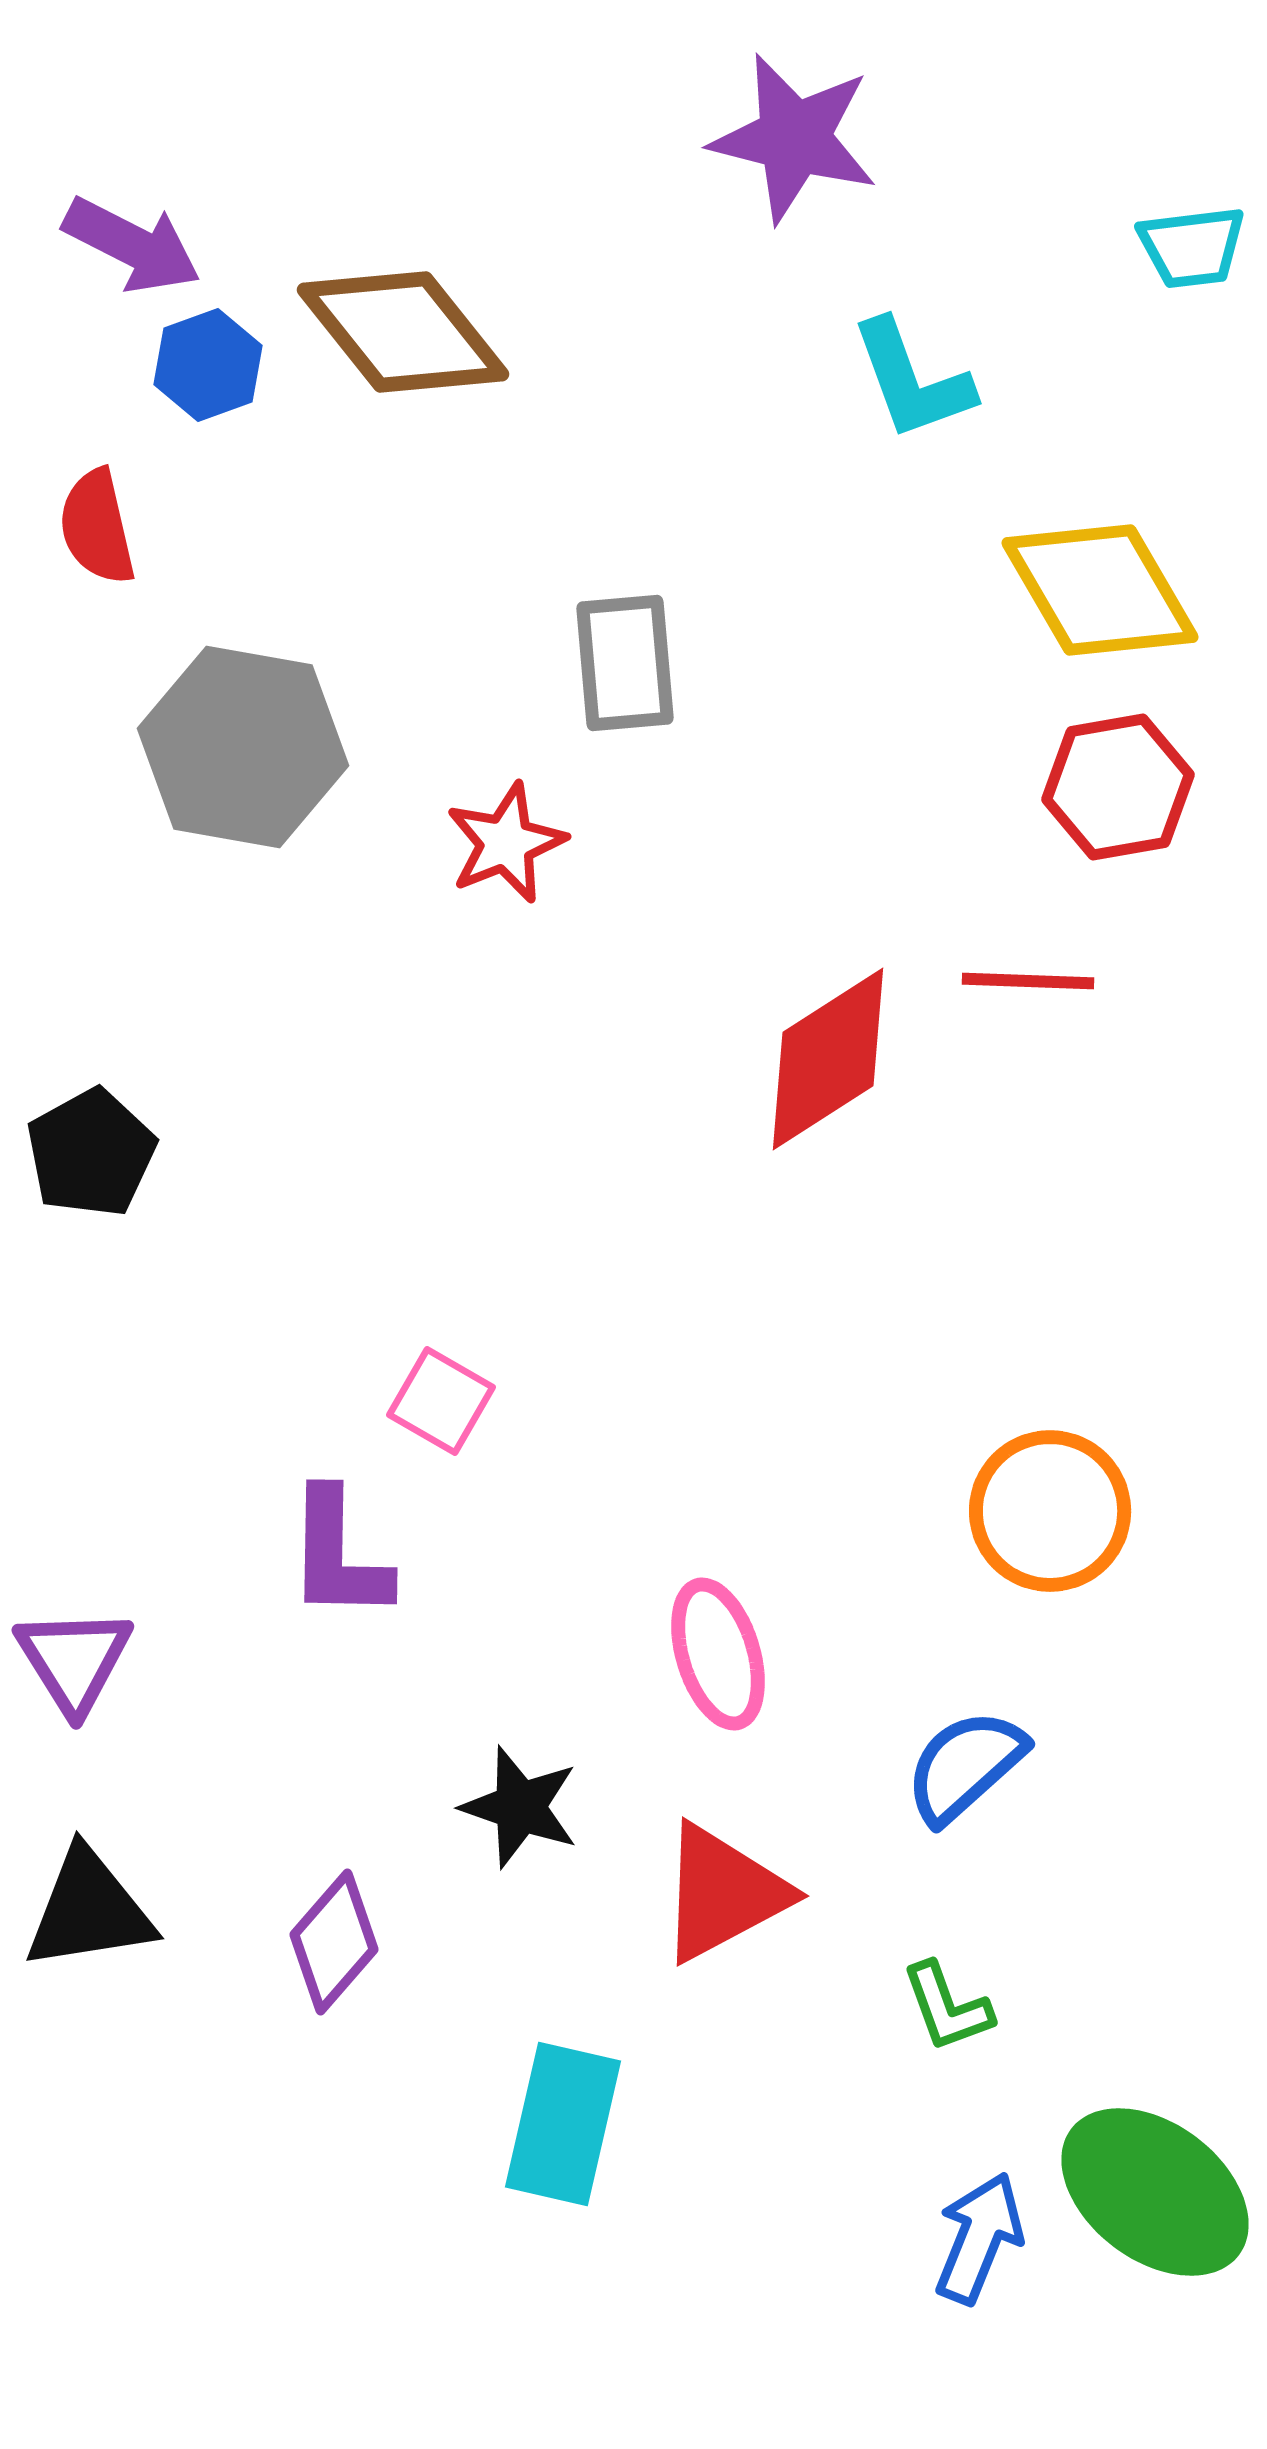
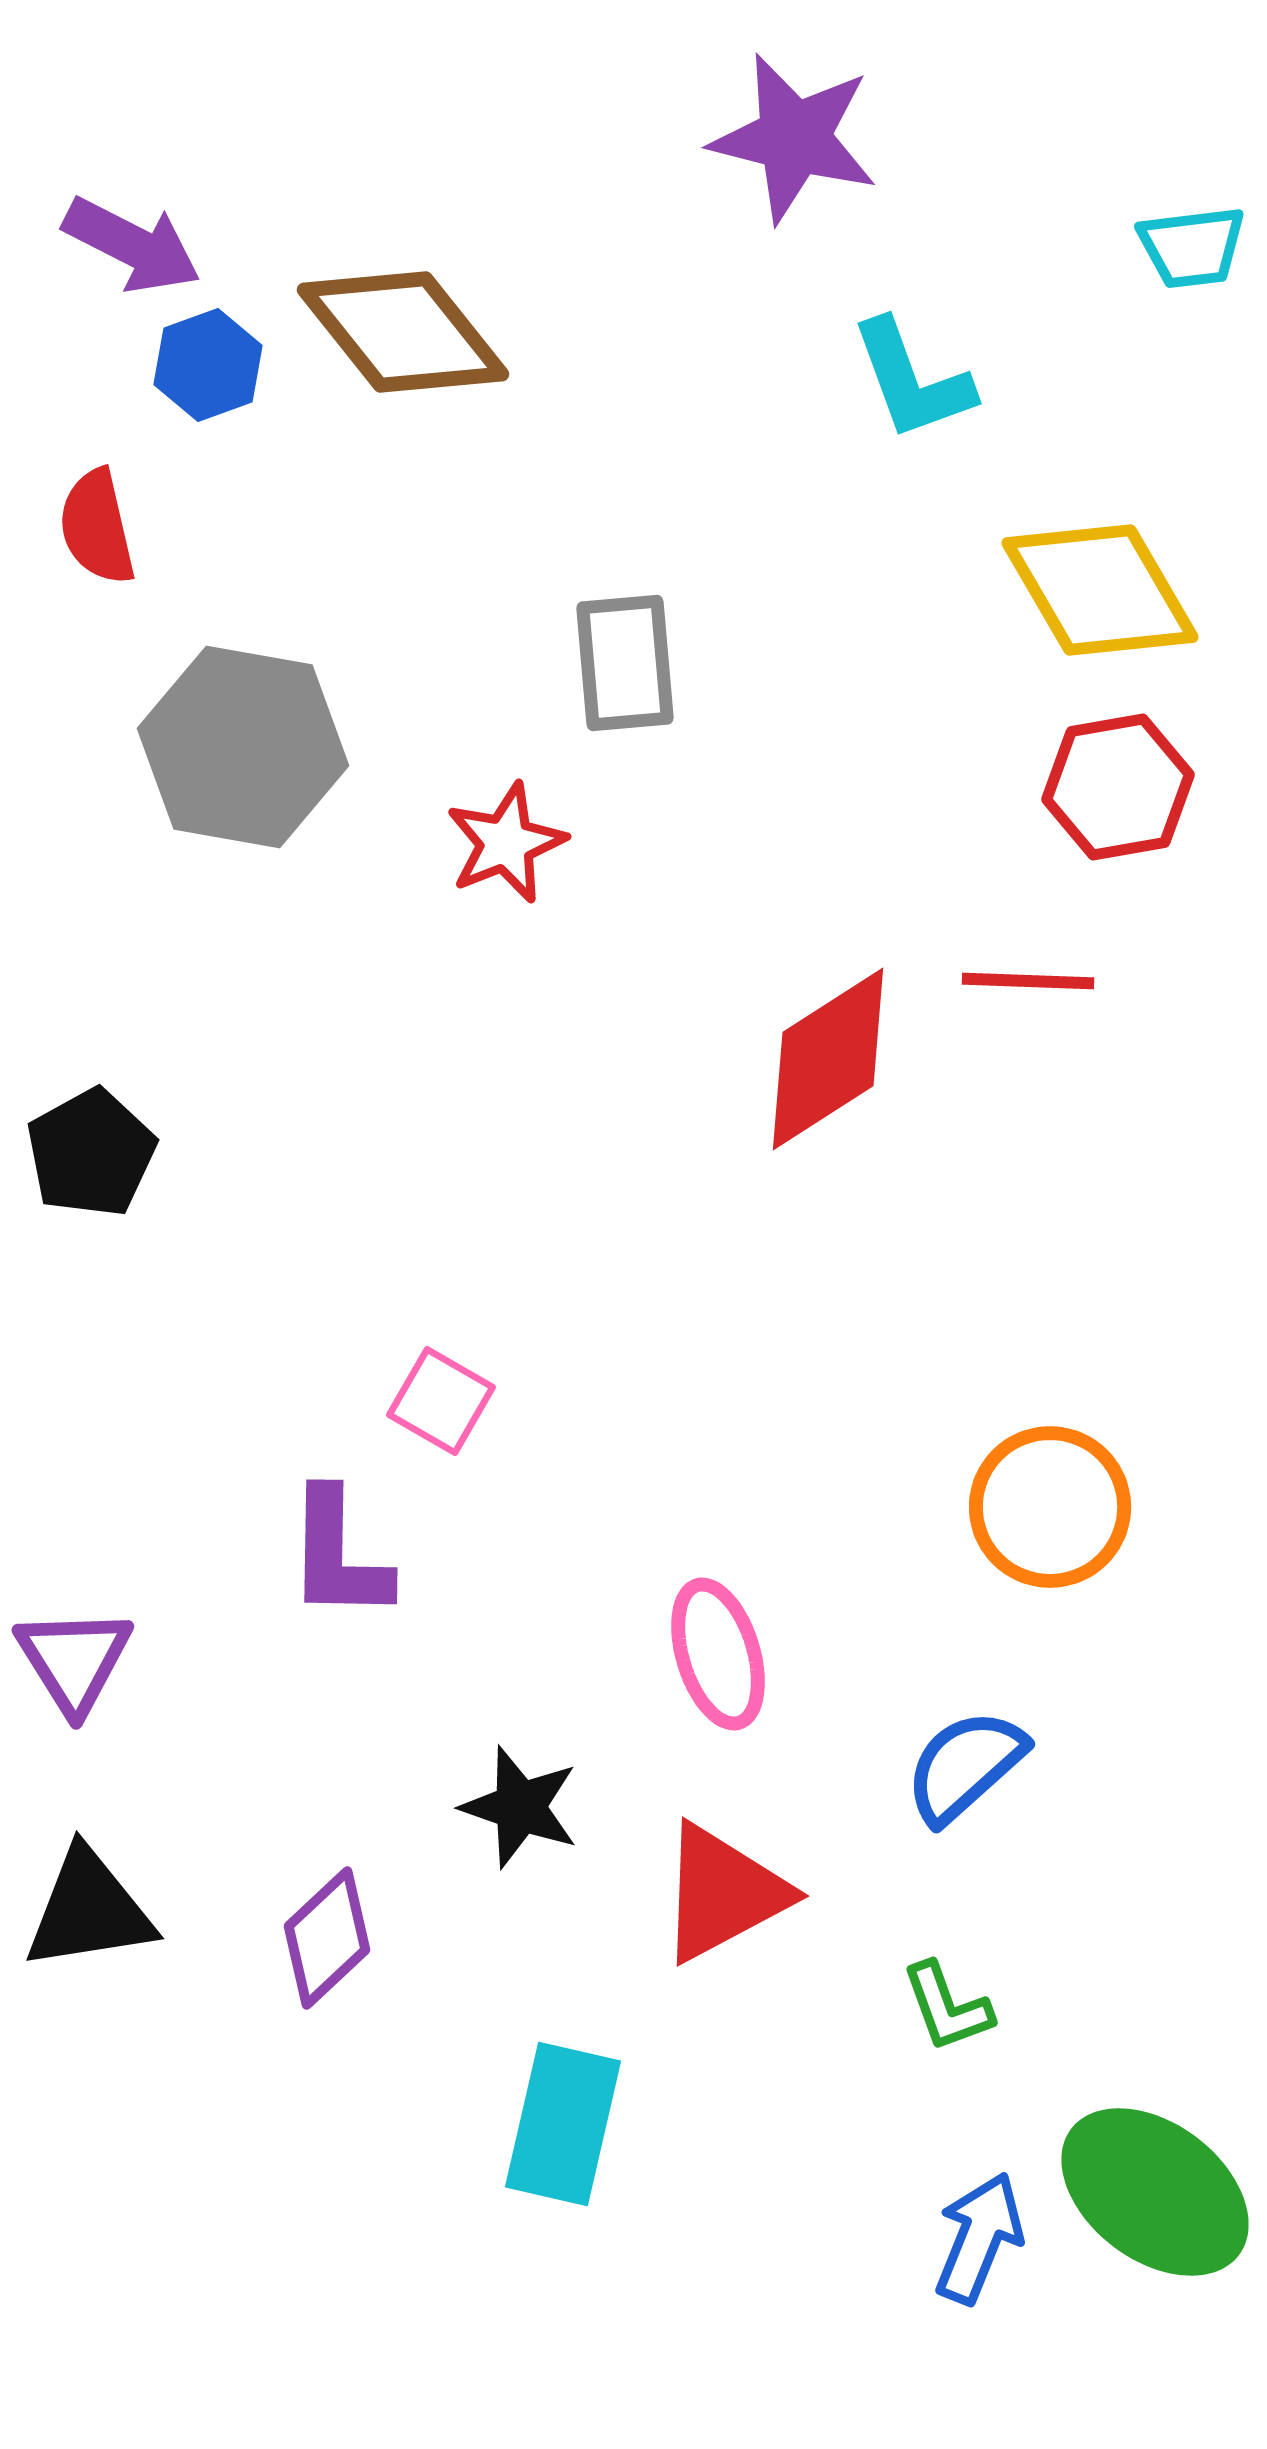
orange circle: moved 4 px up
purple diamond: moved 7 px left, 4 px up; rotated 6 degrees clockwise
